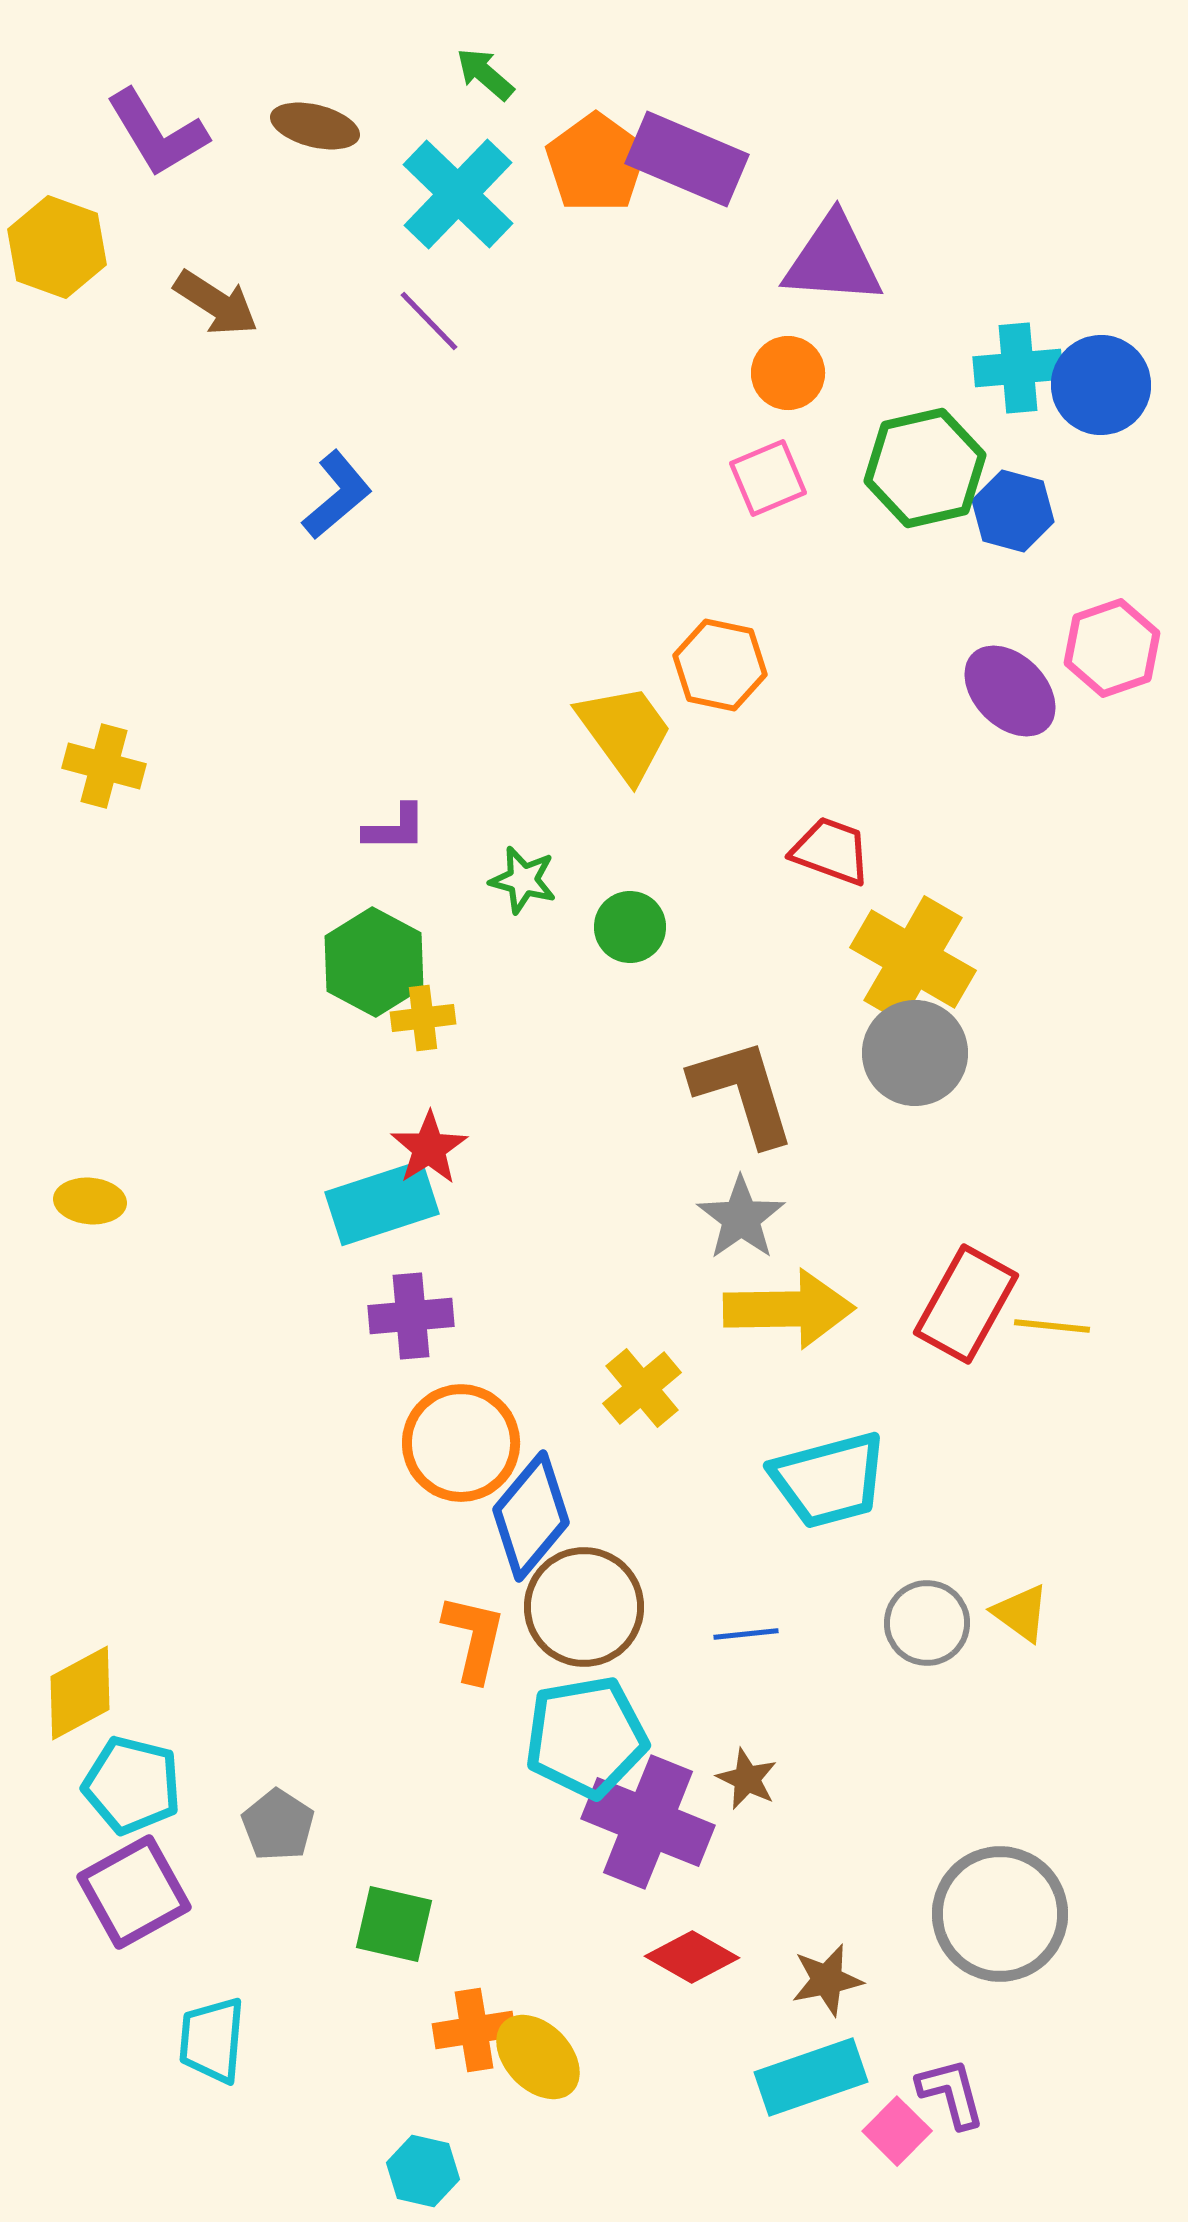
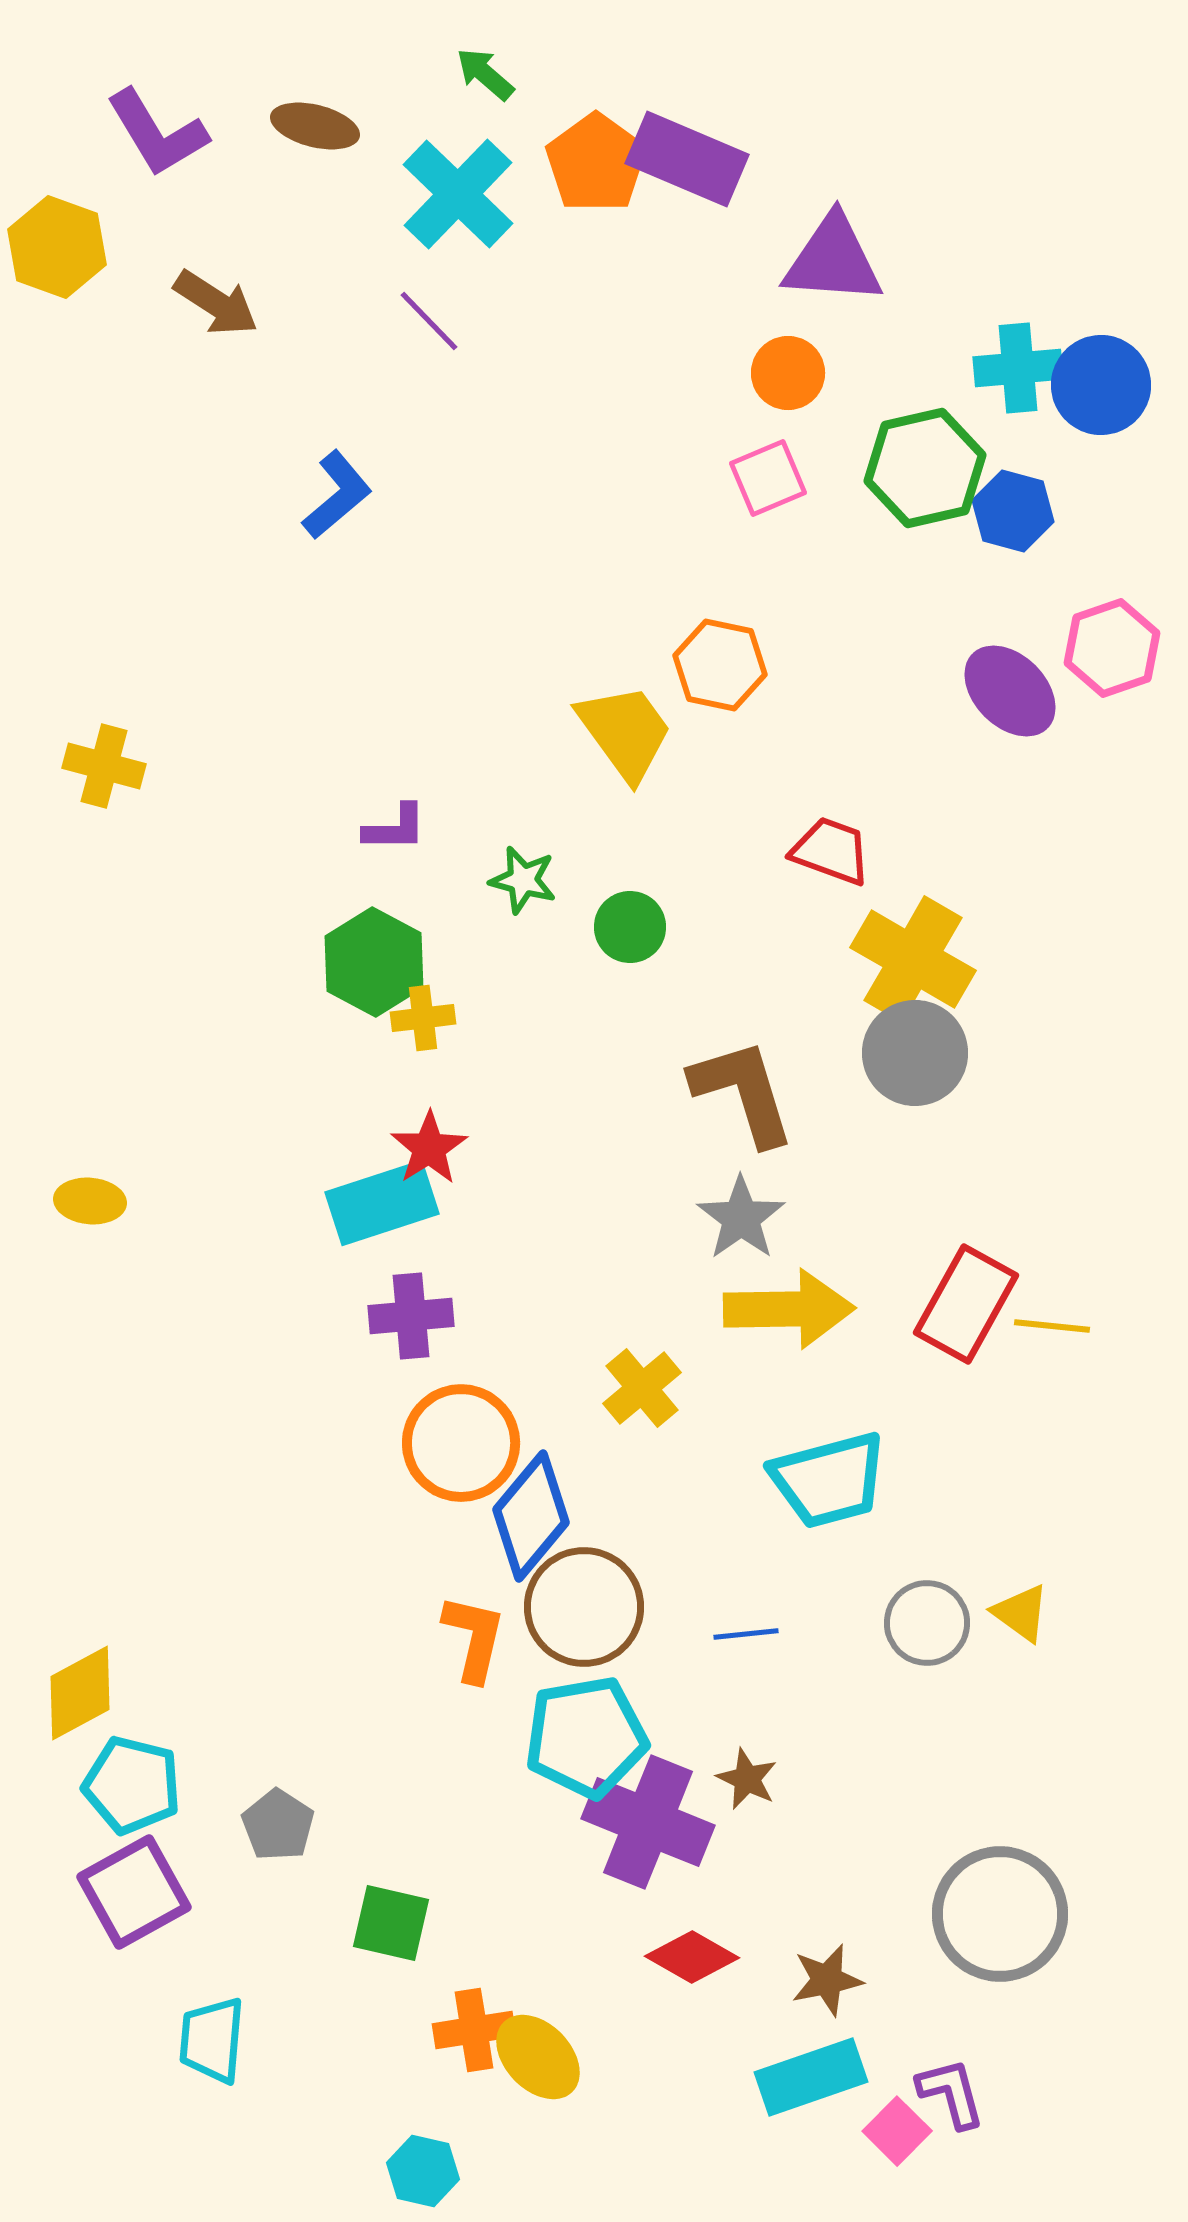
green square at (394, 1924): moved 3 px left, 1 px up
